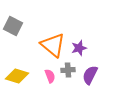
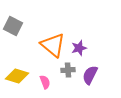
pink semicircle: moved 5 px left, 6 px down
